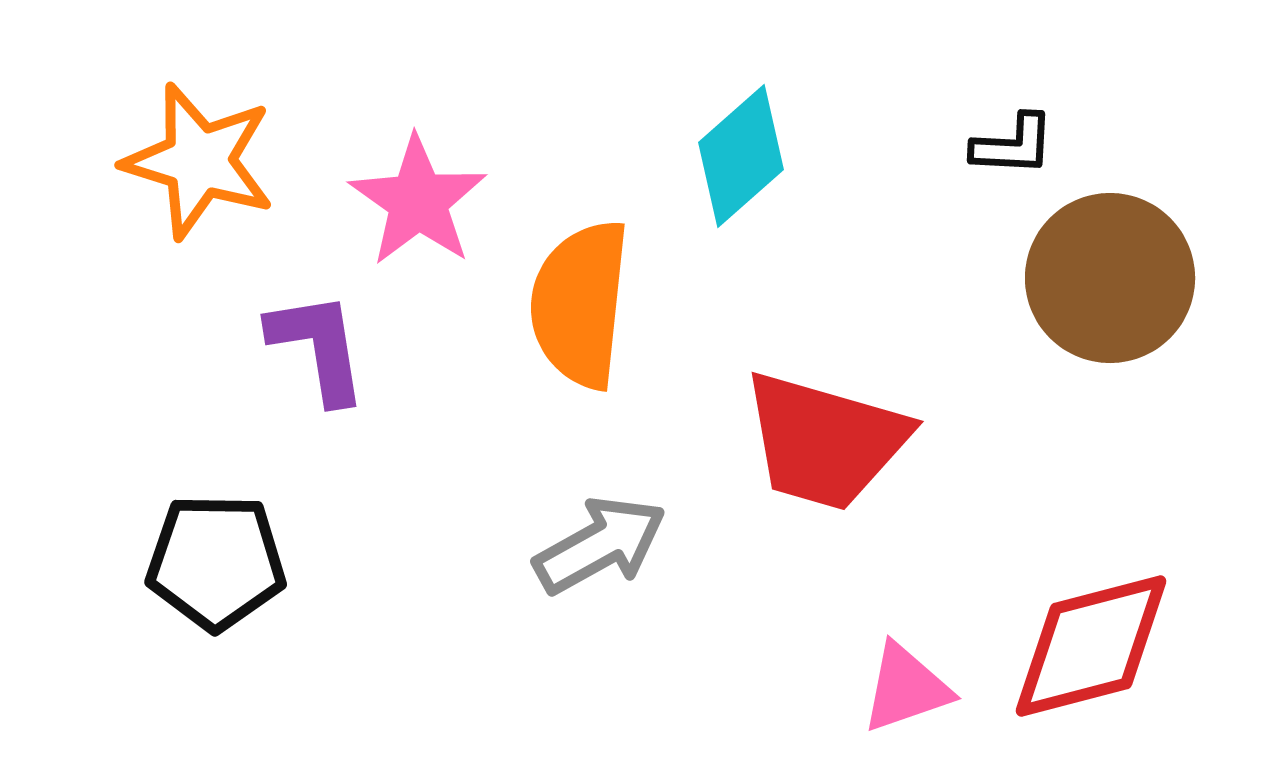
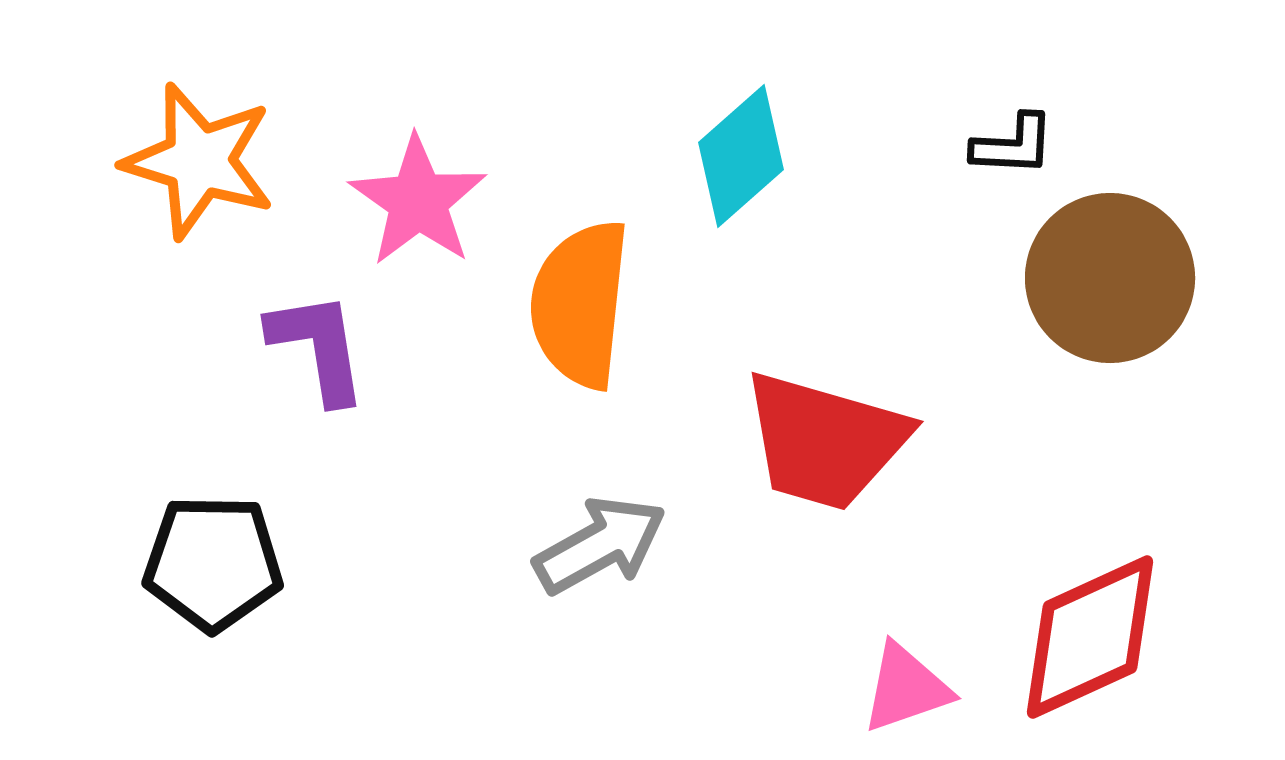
black pentagon: moved 3 px left, 1 px down
red diamond: moved 1 px left, 9 px up; rotated 10 degrees counterclockwise
